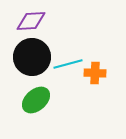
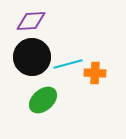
green ellipse: moved 7 px right
